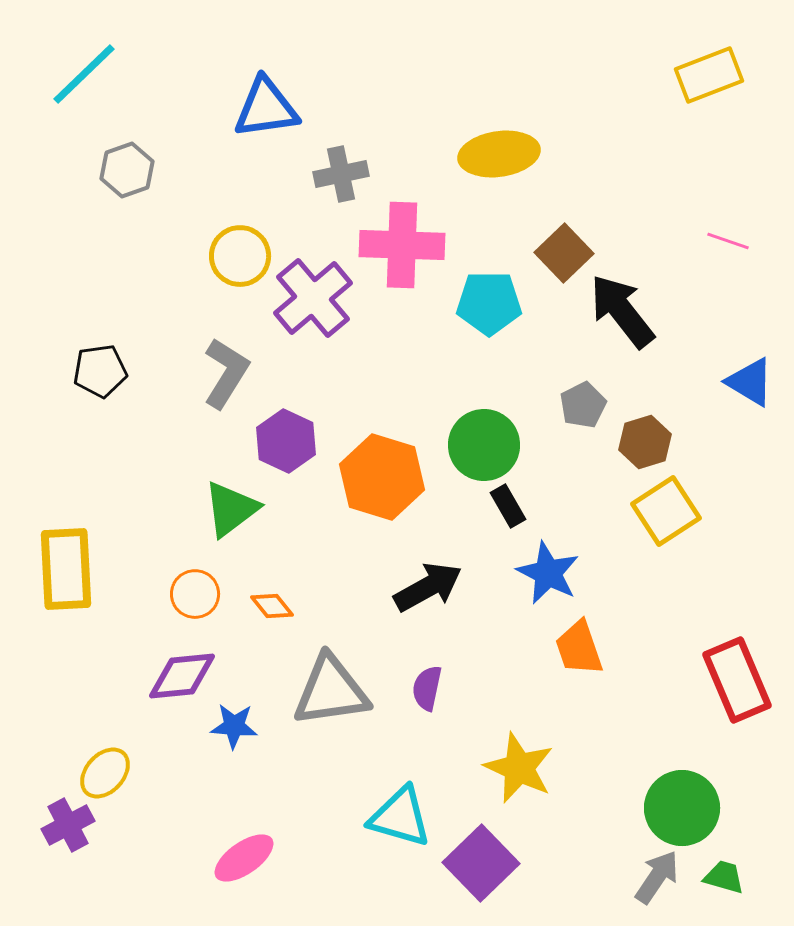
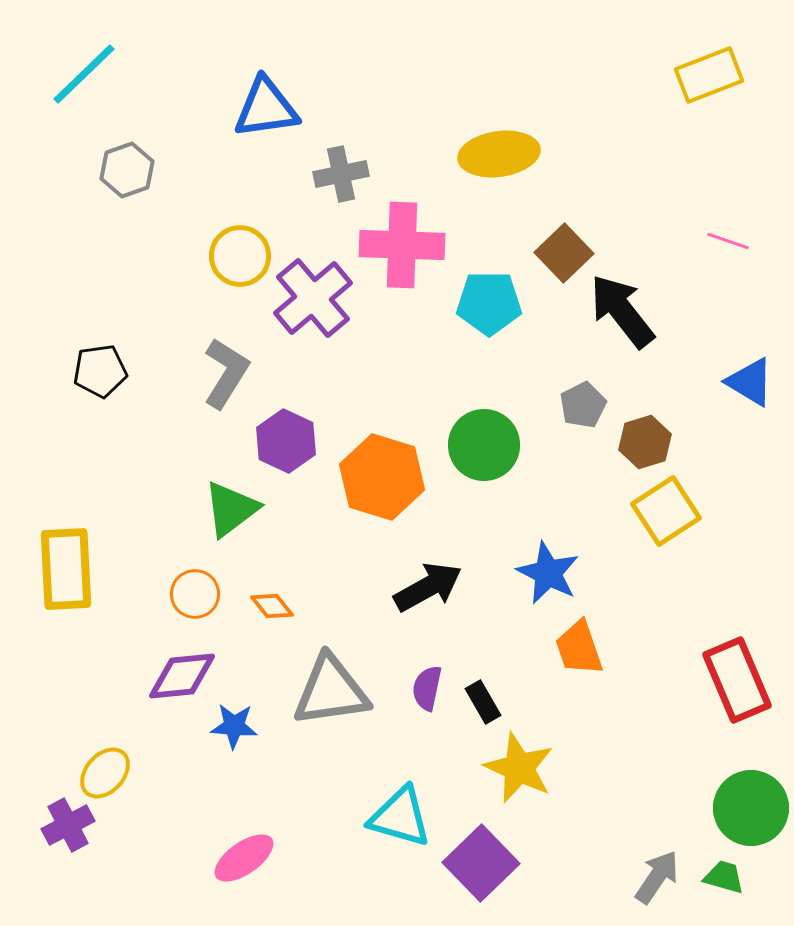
black rectangle at (508, 506): moved 25 px left, 196 px down
green circle at (682, 808): moved 69 px right
